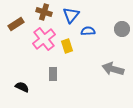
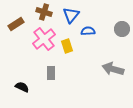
gray rectangle: moved 2 px left, 1 px up
